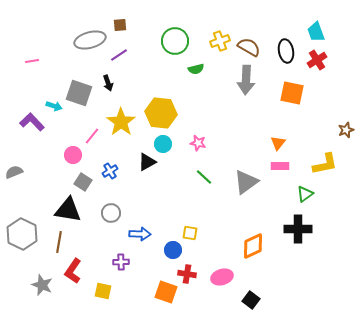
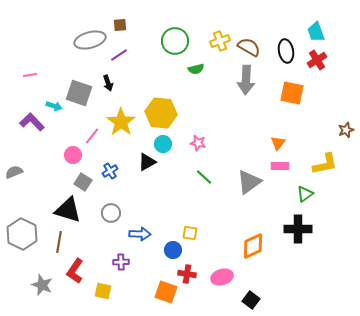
pink line at (32, 61): moved 2 px left, 14 px down
gray triangle at (246, 182): moved 3 px right
black triangle at (68, 210): rotated 8 degrees clockwise
red L-shape at (73, 271): moved 2 px right
